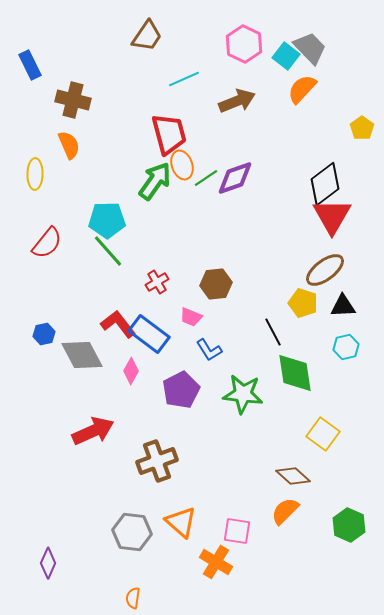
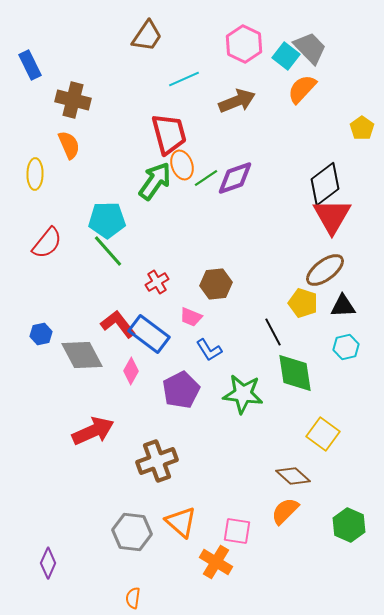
blue hexagon at (44, 334): moved 3 px left
